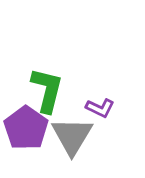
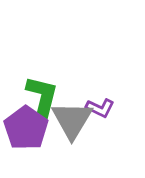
green L-shape: moved 5 px left, 8 px down
gray triangle: moved 16 px up
